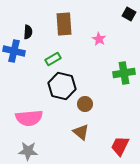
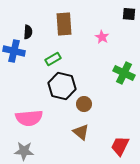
black square: rotated 24 degrees counterclockwise
pink star: moved 3 px right, 2 px up
green cross: rotated 35 degrees clockwise
brown circle: moved 1 px left
gray star: moved 4 px left
